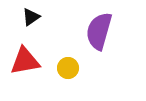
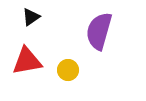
red triangle: moved 2 px right
yellow circle: moved 2 px down
